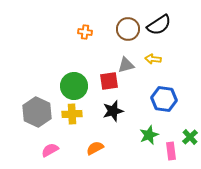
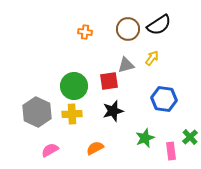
yellow arrow: moved 1 px left, 1 px up; rotated 119 degrees clockwise
green star: moved 4 px left, 3 px down
